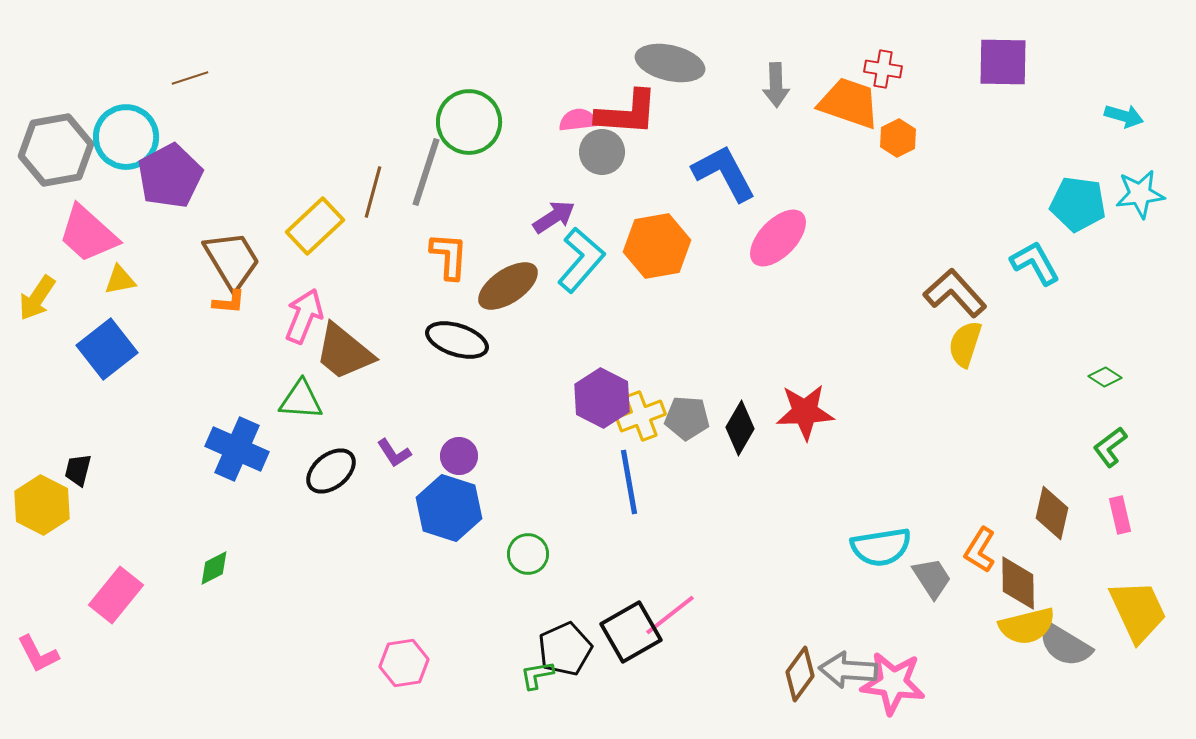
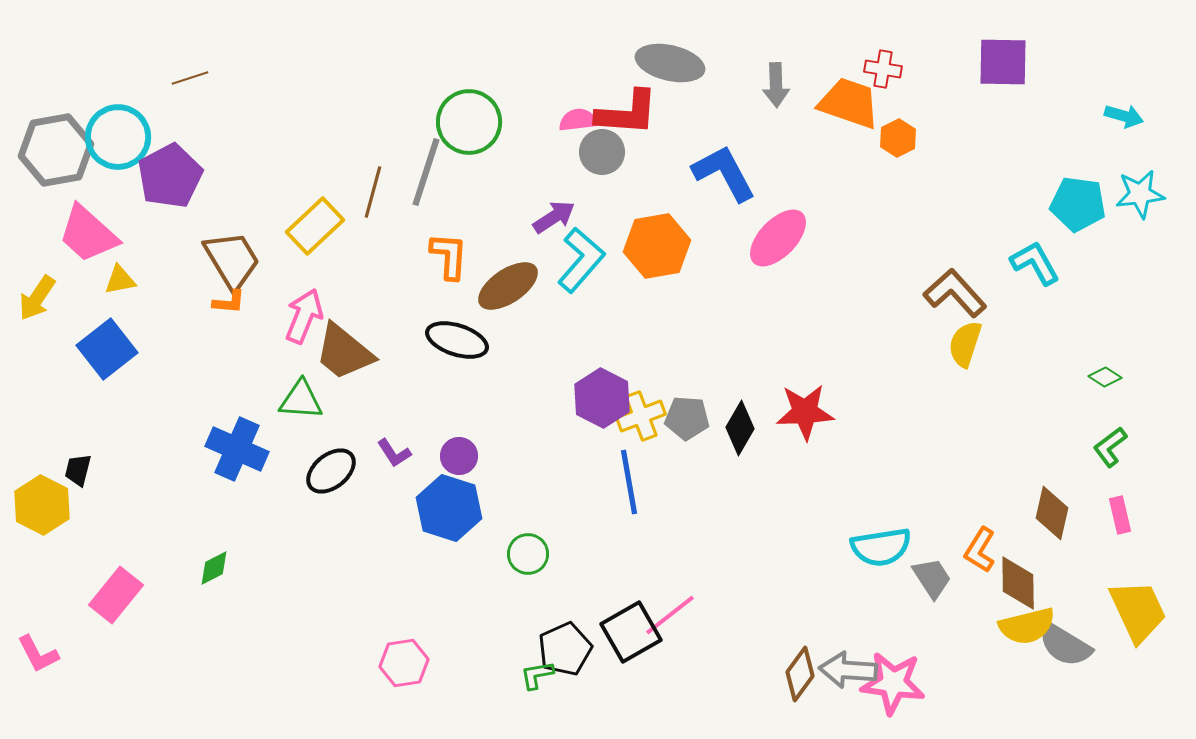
cyan circle at (126, 137): moved 8 px left
